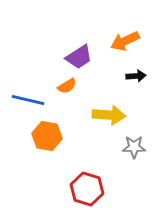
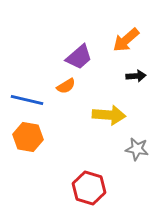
orange arrow: moved 1 px right, 1 px up; rotated 16 degrees counterclockwise
purple trapezoid: rotated 8 degrees counterclockwise
orange semicircle: moved 1 px left
blue line: moved 1 px left
orange hexagon: moved 19 px left, 1 px down
gray star: moved 3 px right, 2 px down; rotated 10 degrees clockwise
red hexagon: moved 2 px right, 1 px up
